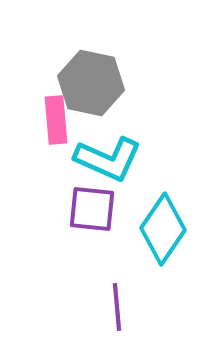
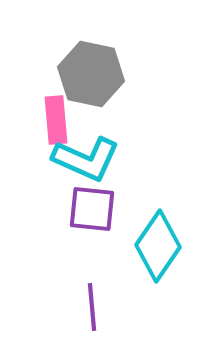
gray hexagon: moved 9 px up
cyan L-shape: moved 22 px left
cyan diamond: moved 5 px left, 17 px down
purple line: moved 25 px left
